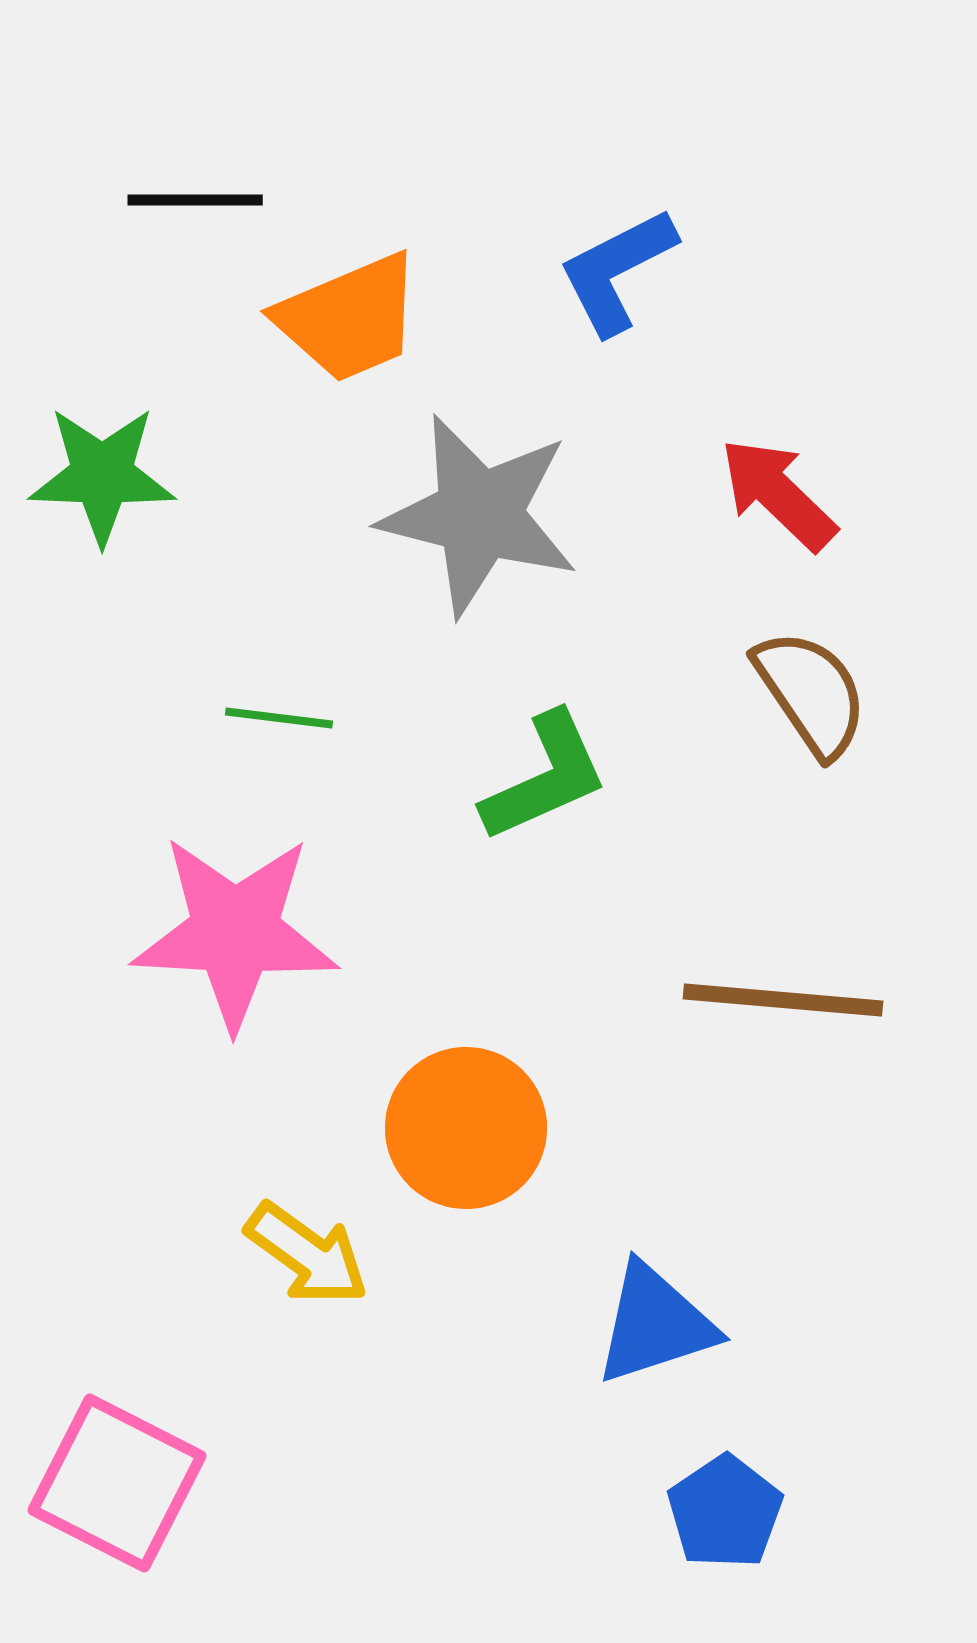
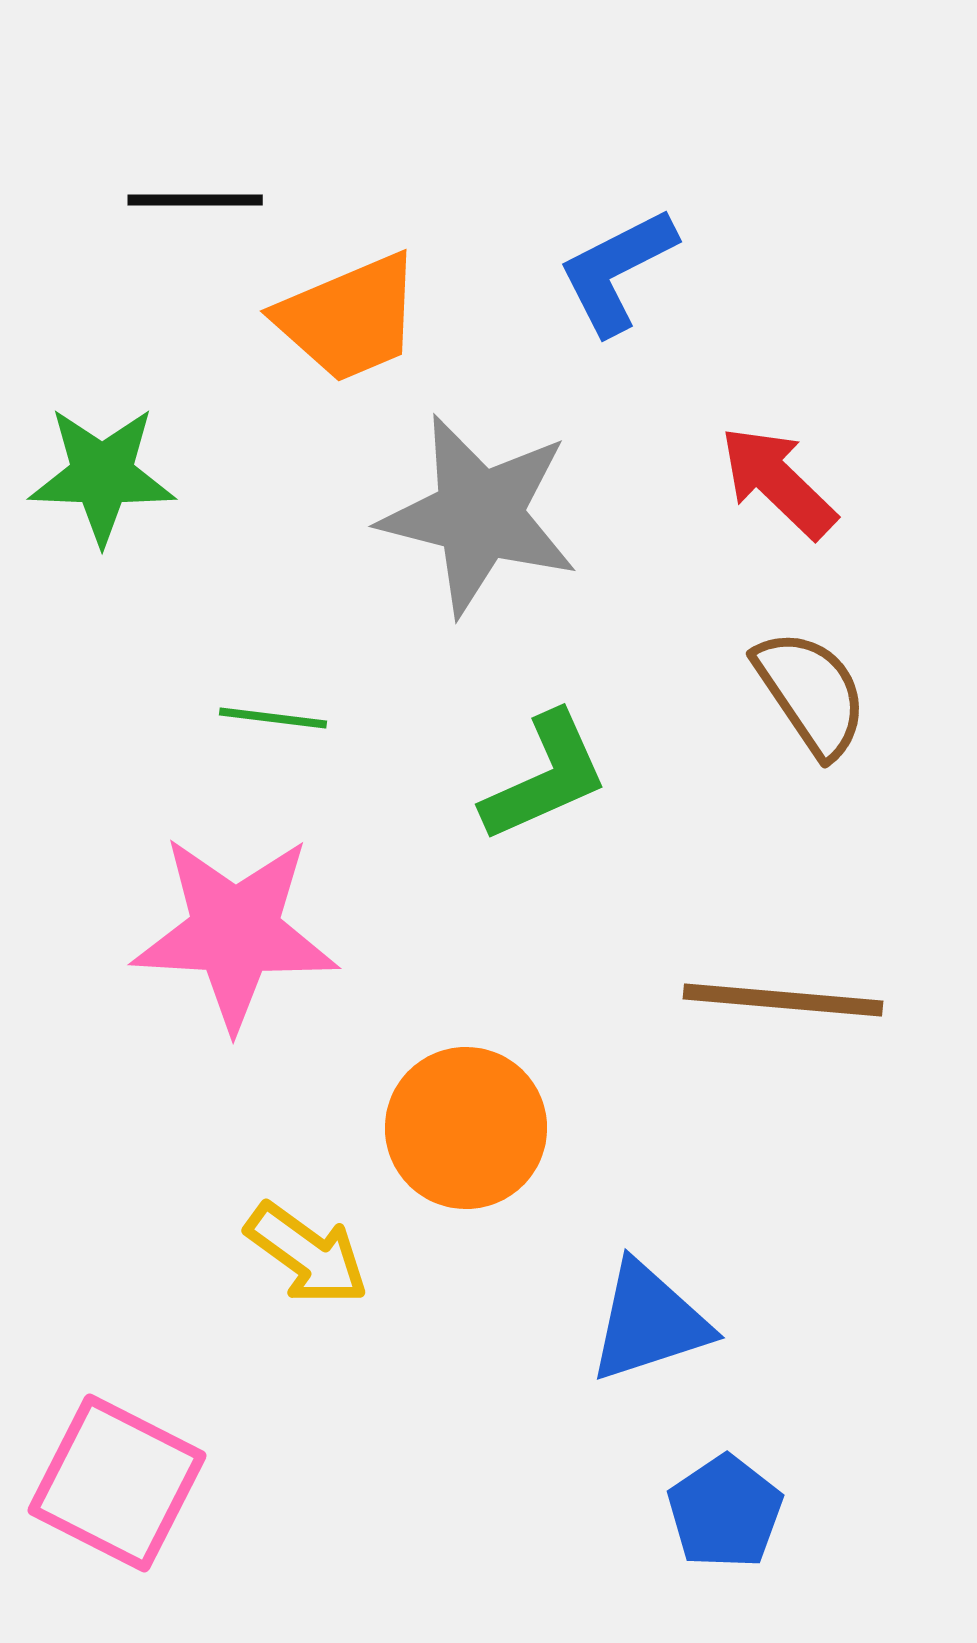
red arrow: moved 12 px up
green line: moved 6 px left
blue triangle: moved 6 px left, 2 px up
